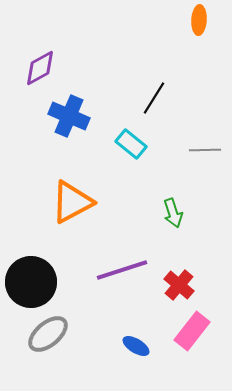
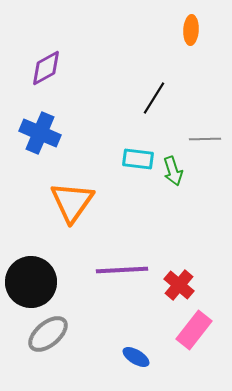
orange ellipse: moved 8 px left, 10 px down
purple diamond: moved 6 px right
blue cross: moved 29 px left, 17 px down
cyan rectangle: moved 7 px right, 15 px down; rotated 32 degrees counterclockwise
gray line: moved 11 px up
orange triangle: rotated 27 degrees counterclockwise
green arrow: moved 42 px up
purple line: rotated 15 degrees clockwise
pink rectangle: moved 2 px right, 1 px up
blue ellipse: moved 11 px down
